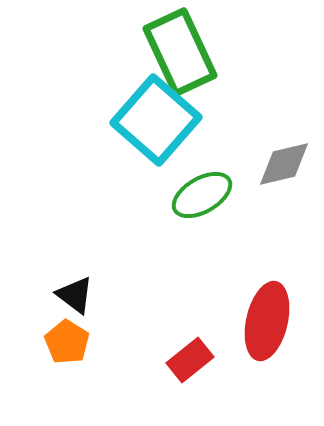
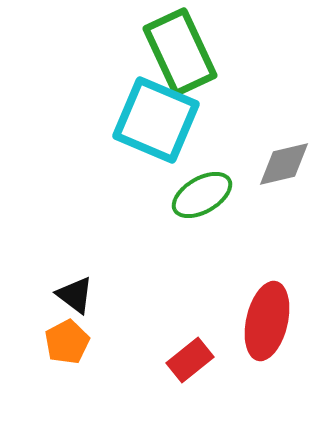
cyan square: rotated 18 degrees counterclockwise
orange pentagon: rotated 12 degrees clockwise
